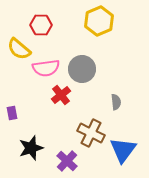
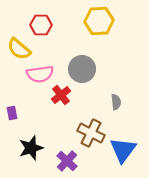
yellow hexagon: rotated 20 degrees clockwise
pink semicircle: moved 6 px left, 6 px down
